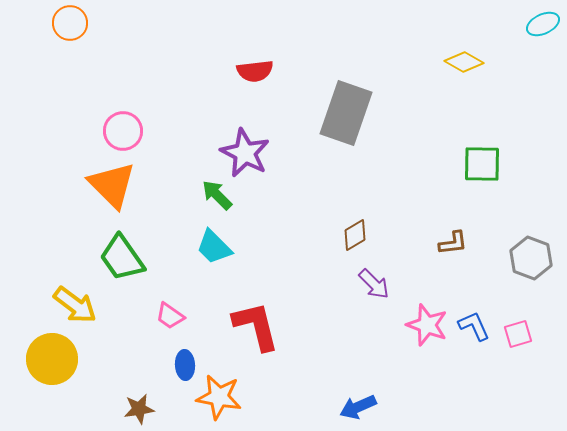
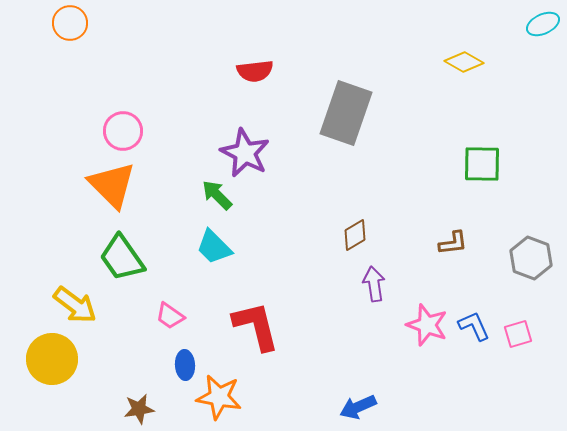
purple arrow: rotated 144 degrees counterclockwise
